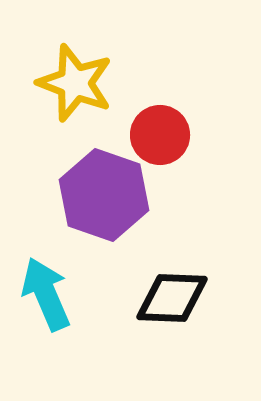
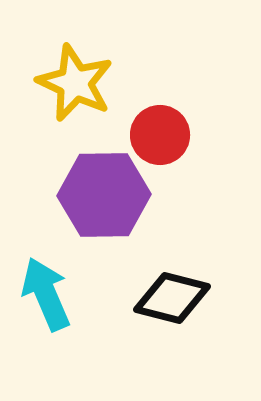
yellow star: rotated 4 degrees clockwise
purple hexagon: rotated 20 degrees counterclockwise
black diamond: rotated 12 degrees clockwise
